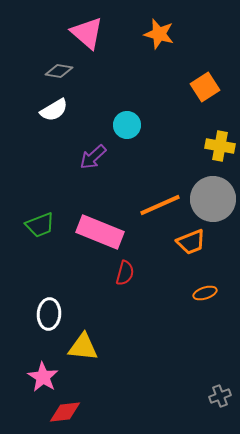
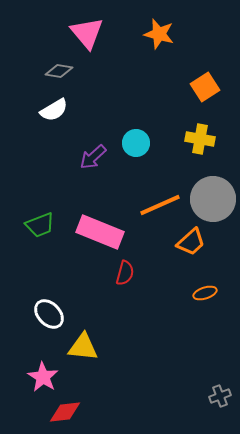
pink triangle: rotated 9 degrees clockwise
cyan circle: moved 9 px right, 18 px down
yellow cross: moved 20 px left, 7 px up
orange trapezoid: rotated 20 degrees counterclockwise
white ellipse: rotated 48 degrees counterclockwise
